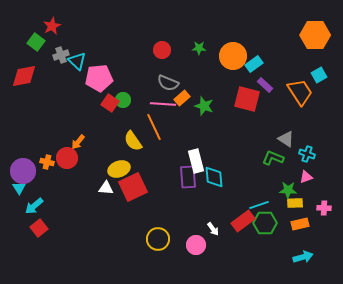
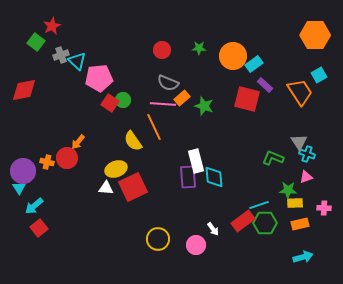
red diamond at (24, 76): moved 14 px down
gray triangle at (286, 139): moved 13 px right, 3 px down; rotated 24 degrees clockwise
yellow ellipse at (119, 169): moved 3 px left
